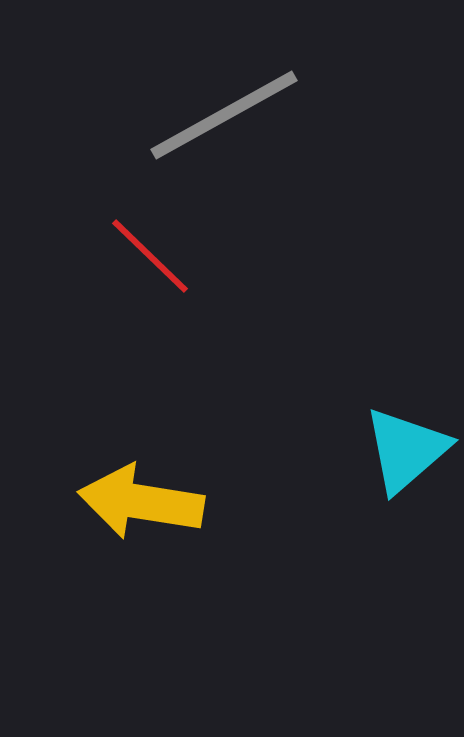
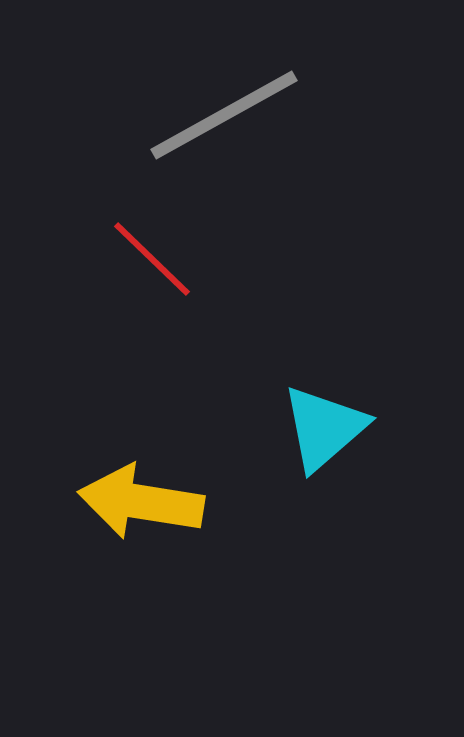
red line: moved 2 px right, 3 px down
cyan triangle: moved 82 px left, 22 px up
